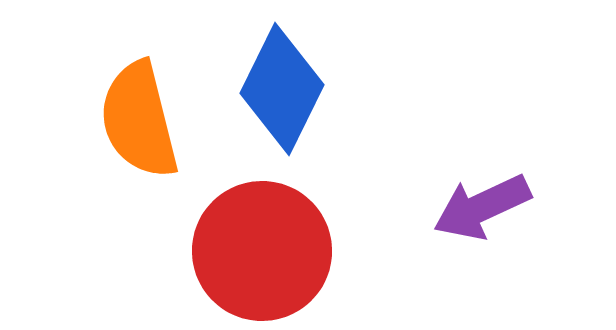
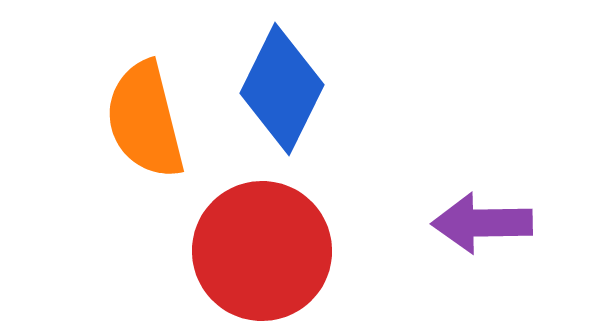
orange semicircle: moved 6 px right
purple arrow: moved 16 px down; rotated 24 degrees clockwise
